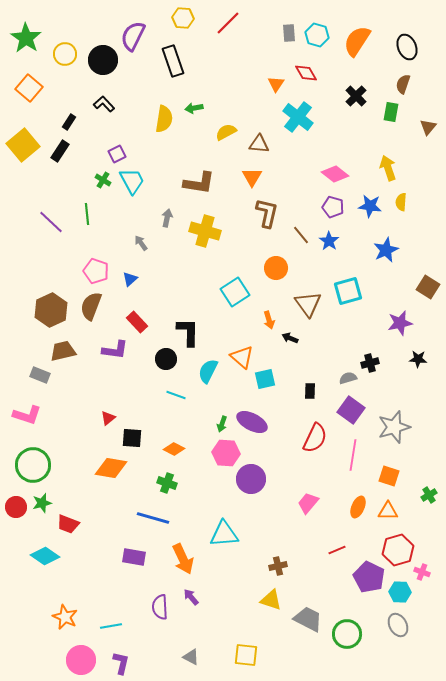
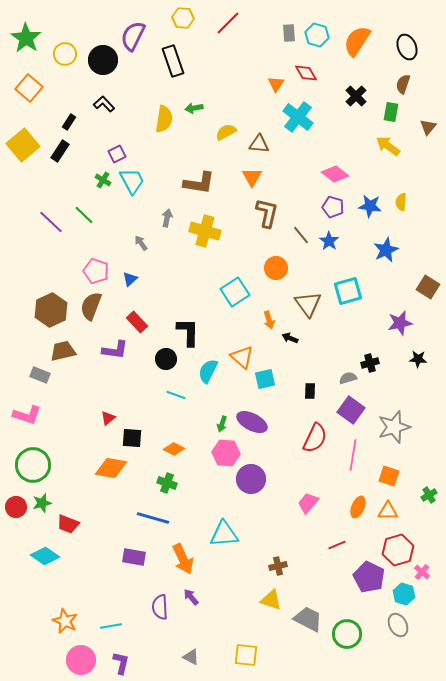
yellow arrow at (388, 168): moved 22 px up; rotated 35 degrees counterclockwise
green line at (87, 214): moved 3 px left, 1 px down; rotated 40 degrees counterclockwise
red line at (337, 550): moved 5 px up
pink cross at (422, 572): rotated 21 degrees clockwise
cyan hexagon at (400, 592): moved 4 px right, 2 px down; rotated 15 degrees clockwise
orange star at (65, 617): moved 4 px down
